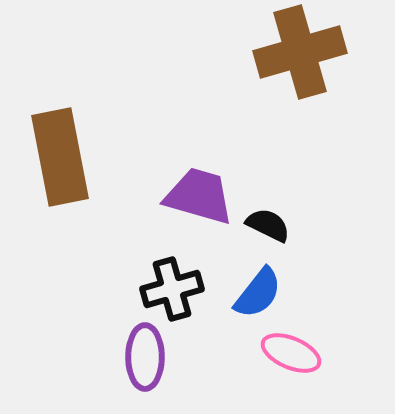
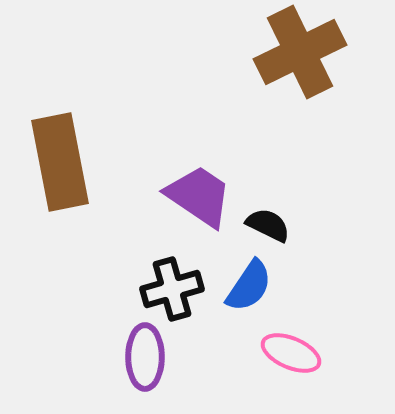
brown cross: rotated 10 degrees counterclockwise
brown rectangle: moved 5 px down
purple trapezoid: rotated 18 degrees clockwise
blue semicircle: moved 9 px left, 7 px up; rotated 4 degrees counterclockwise
